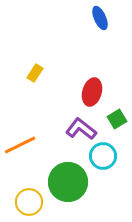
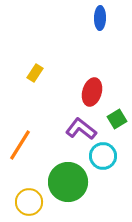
blue ellipse: rotated 25 degrees clockwise
orange line: rotated 32 degrees counterclockwise
